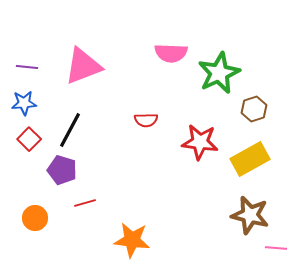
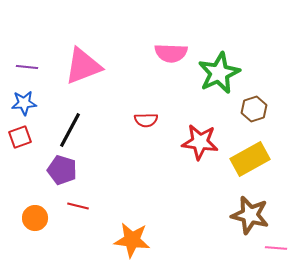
red square: moved 9 px left, 2 px up; rotated 25 degrees clockwise
red line: moved 7 px left, 3 px down; rotated 30 degrees clockwise
